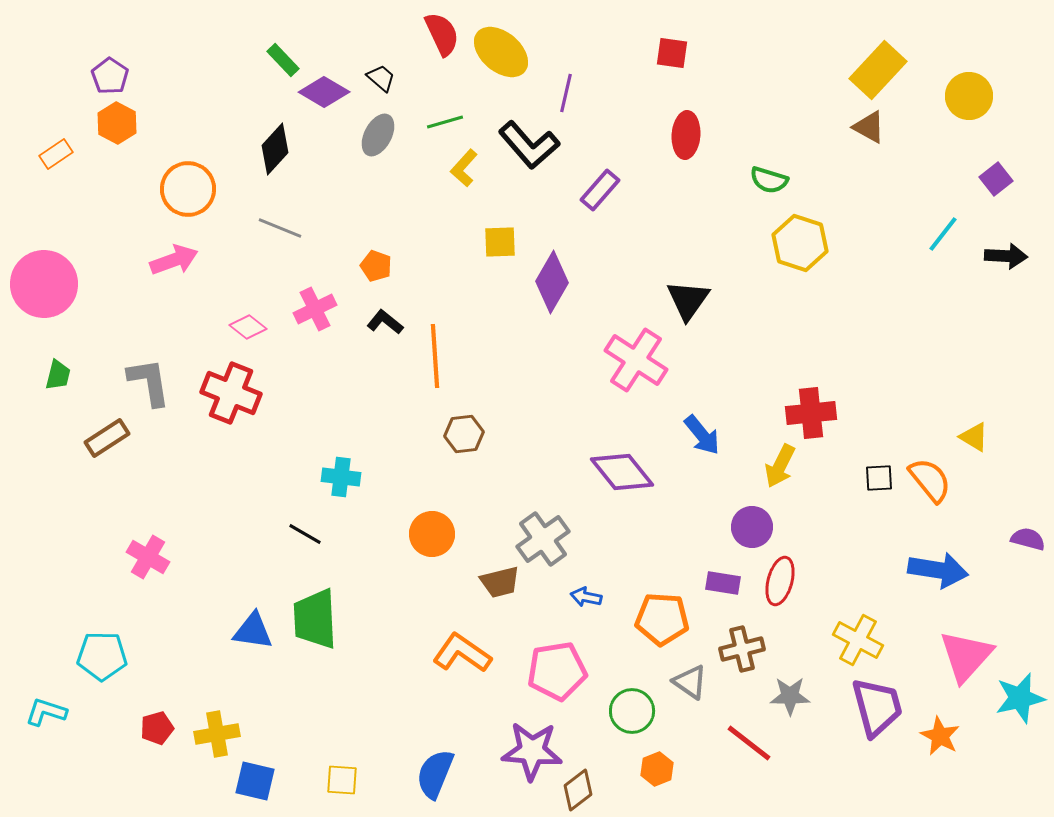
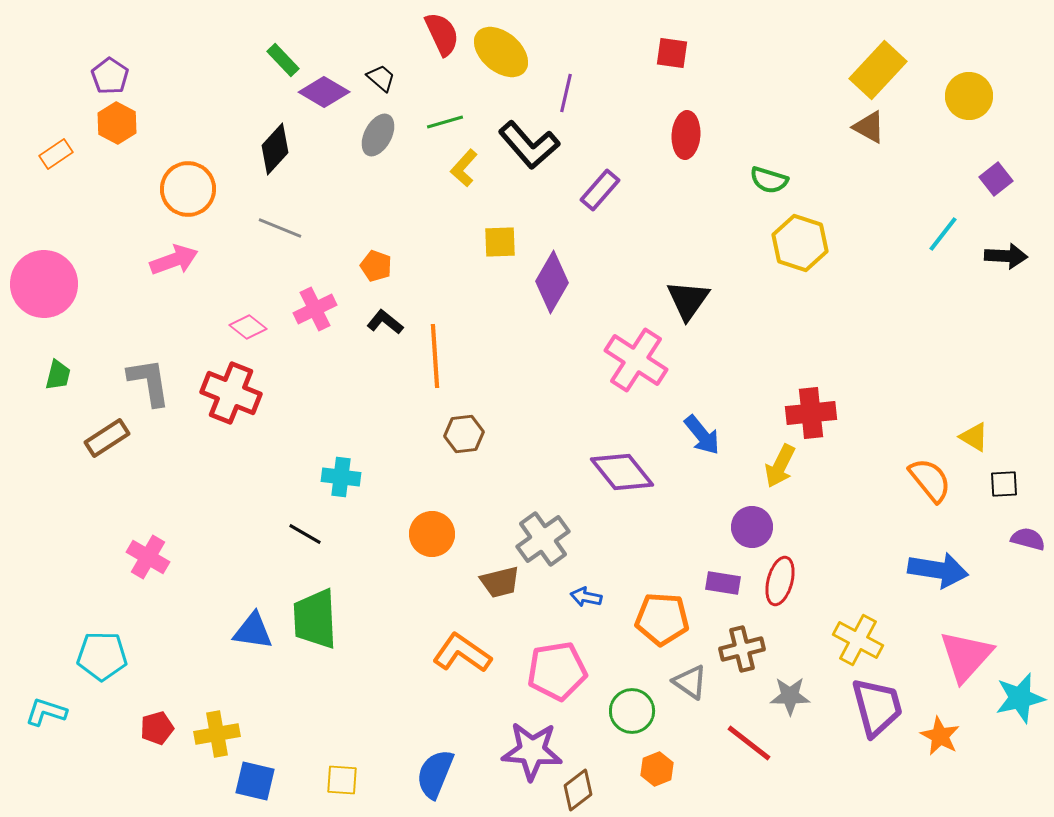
black square at (879, 478): moved 125 px right, 6 px down
